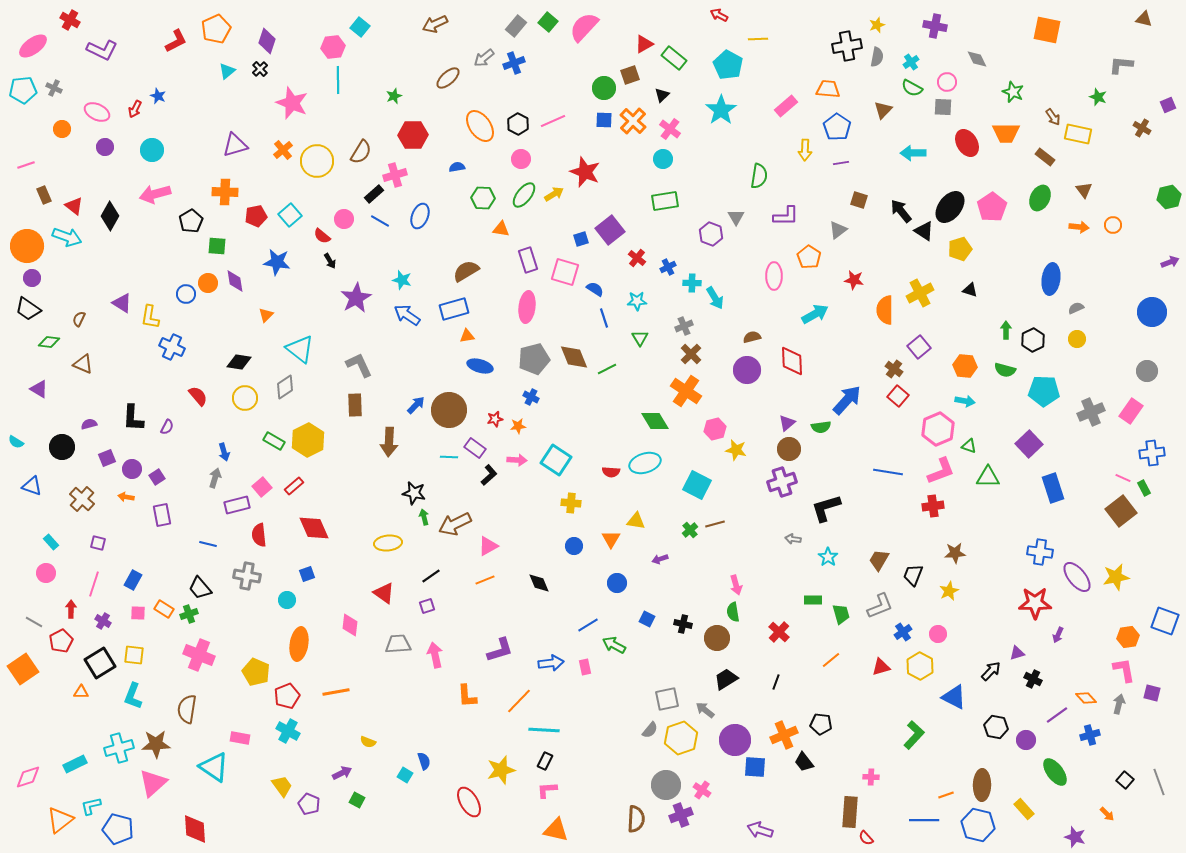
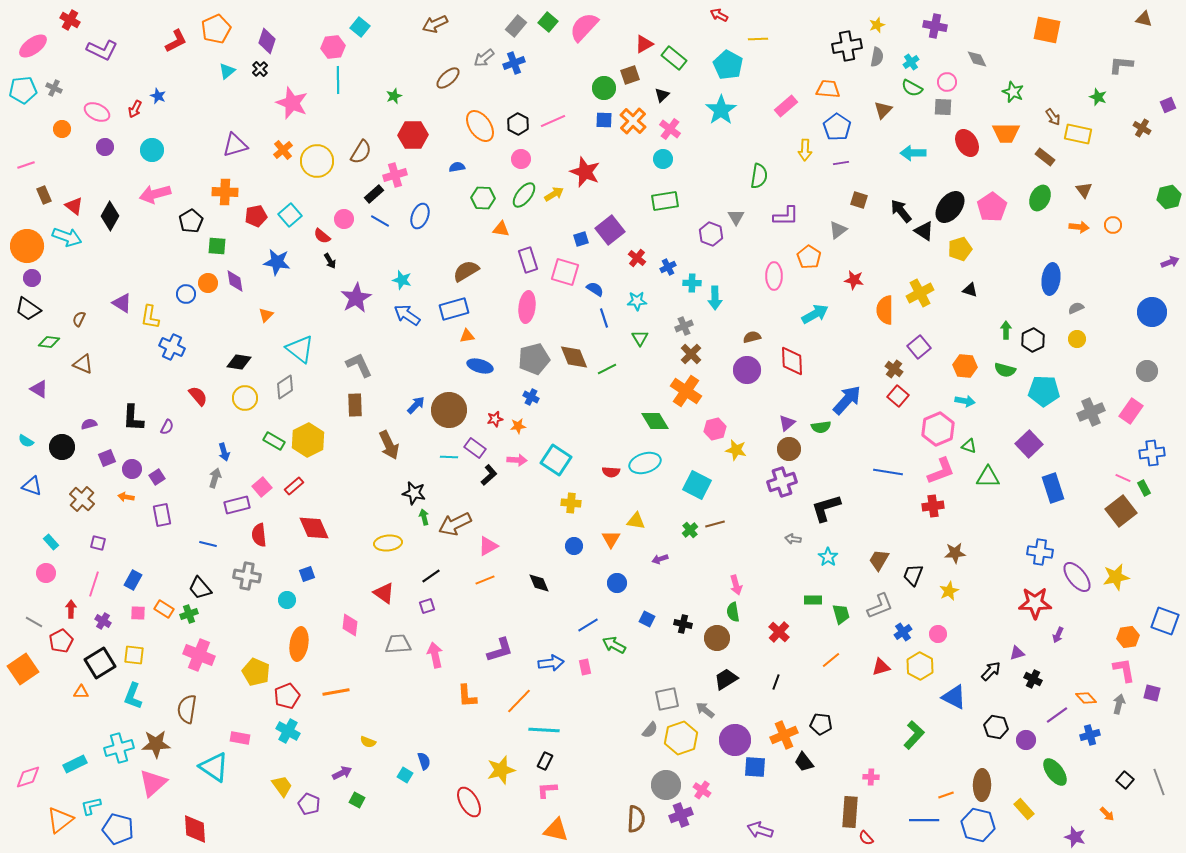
cyan arrow at (715, 298): rotated 30 degrees clockwise
cyan semicircle at (16, 442): moved 10 px right, 1 px up
brown arrow at (389, 442): moved 3 px down; rotated 28 degrees counterclockwise
